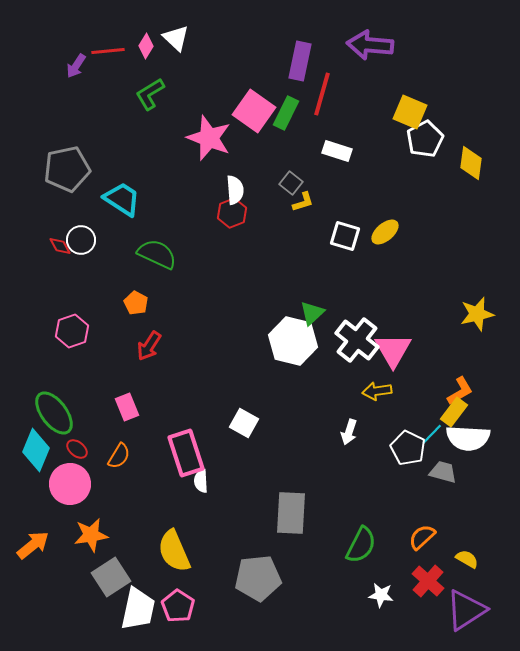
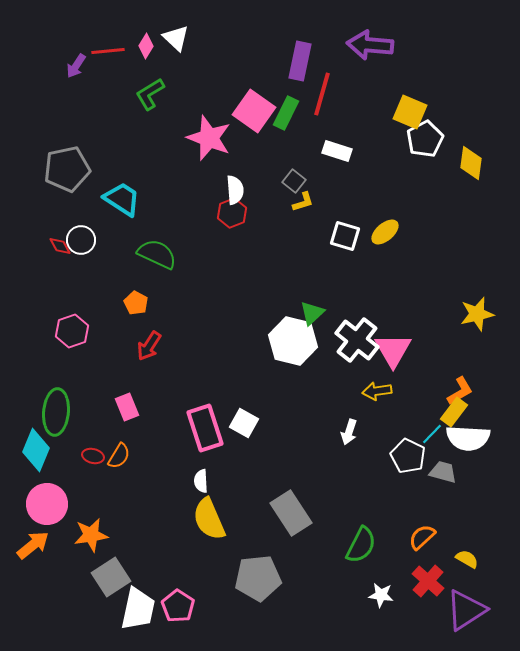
gray square at (291, 183): moved 3 px right, 2 px up
green ellipse at (54, 413): moved 2 px right, 1 px up; rotated 42 degrees clockwise
white pentagon at (408, 448): moved 8 px down
red ellipse at (77, 449): moved 16 px right, 7 px down; rotated 25 degrees counterclockwise
pink rectangle at (186, 453): moved 19 px right, 25 px up
pink circle at (70, 484): moved 23 px left, 20 px down
gray rectangle at (291, 513): rotated 36 degrees counterclockwise
yellow semicircle at (174, 551): moved 35 px right, 32 px up
